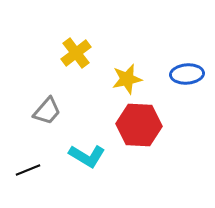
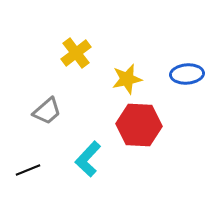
gray trapezoid: rotated 8 degrees clockwise
cyan L-shape: moved 1 px right, 3 px down; rotated 102 degrees clockwise
